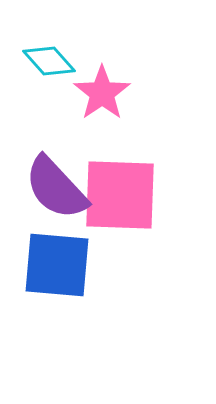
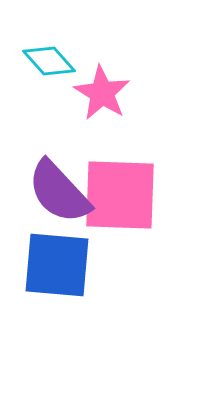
pink star: rotated 6 degrees counterclockwise
purple semicircle: moved 3 px right, 4 px down
